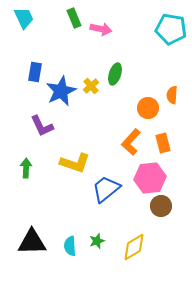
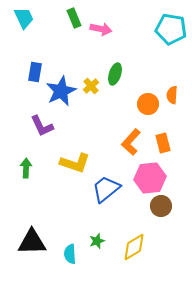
orange circle: moved 4 px up
cyan semicircle: moved 8 px down
